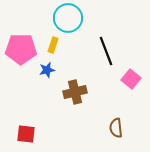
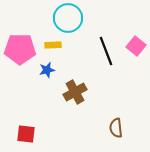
yellow rectangle: rotated 70 degrees clockwise
pink pentagon: moved 1 px left
pink square: moved 5 px right, 33 px up
brown cross: rotated 15 degrees counterclockwise
